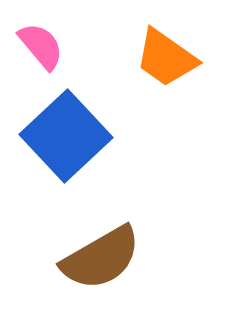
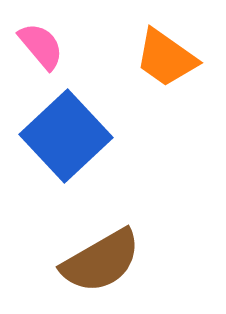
brown semicircle: moved 3 px down
